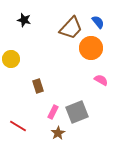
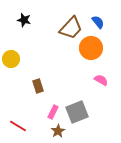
brown star: moved 2 px up
